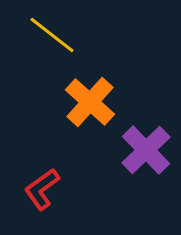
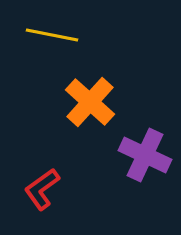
yellow line: rotated 27 degrees counterclockwise
purple cross: moved 1 px left, 5 px down; rotated 21 degrees counterclockwise
